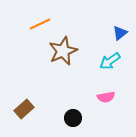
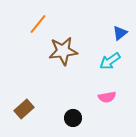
orange line: moved 2 px left; rotated 25 degrees counterclockwise
brown star: rotated 16 degrees clockwise
pink semicircle: moved 1 px right
